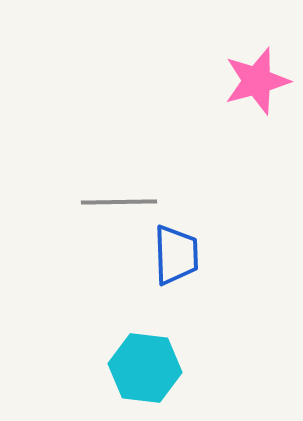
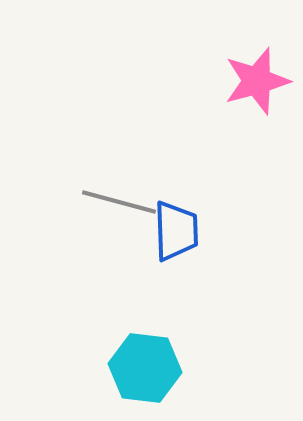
gray line: rotated 16 degrees clockwise
blue trapezoid: moved 24 px up
